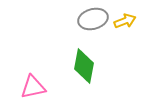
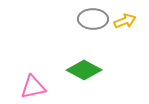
gray ellipse: rotated 16 degrees clockwise
green diamond: moved 4 px down; rotated 72 degrees counterclockwise
